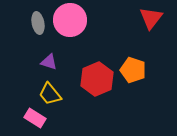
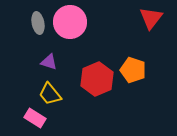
pink circle: moved 2 px down
